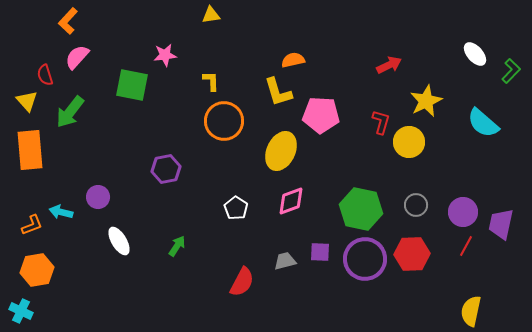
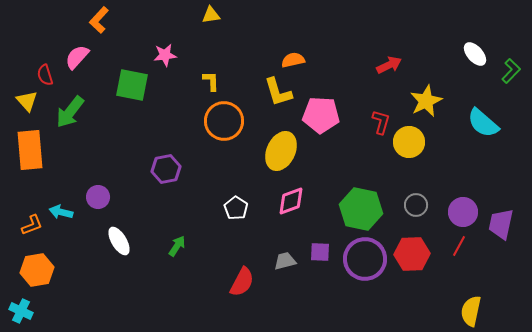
orange L-shape at (68, 21): moved 31 px right, 1 px up
red line at (466, 246): moved 7 px left
